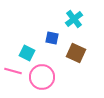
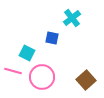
cyan cross: moved 2 px left, 1 px up
brown square: moved 10 px right, 27 px down; rotated 24 degrees clockwise
